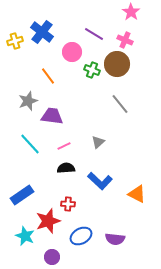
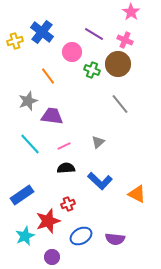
brown circle: moved 1 px right
red cross: rotated 24 degrees counterclockwise
cyan star: rotated 24 degrees clockwise
